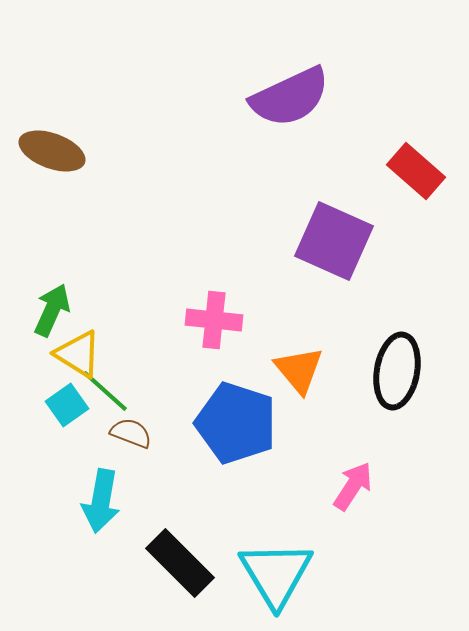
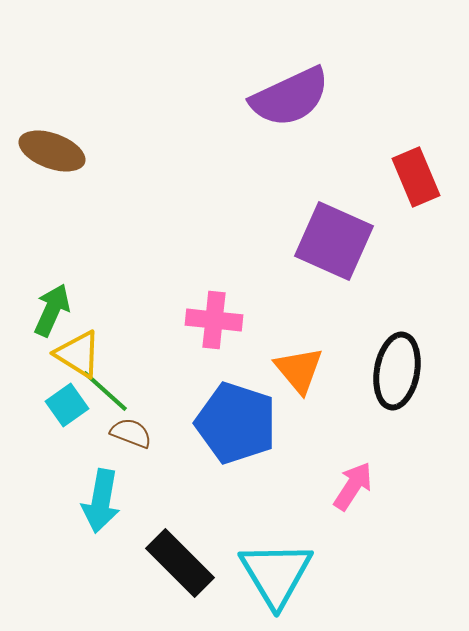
red rectangle: moved 6 px down; rotated 26 degrees clockwise
